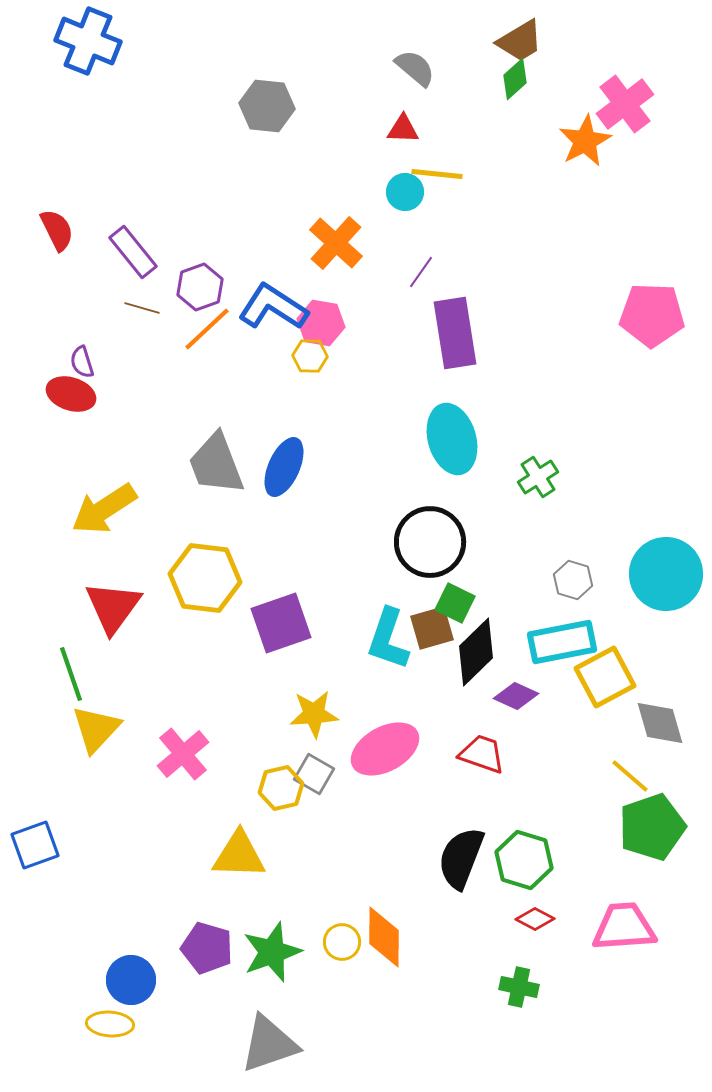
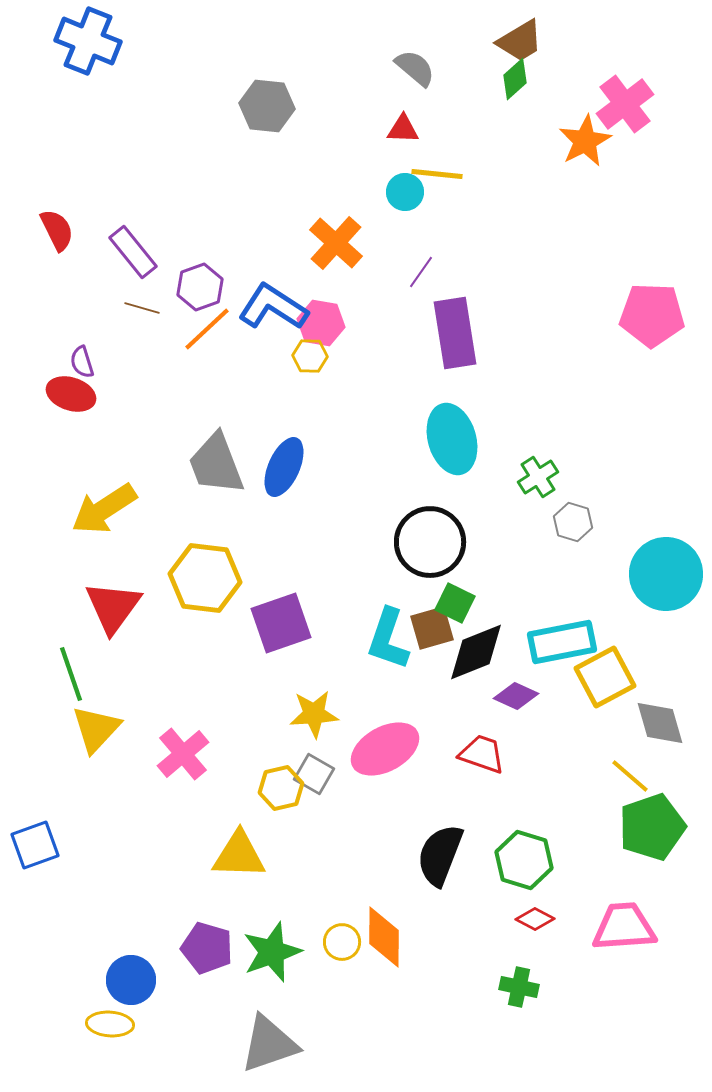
gray hexagon at (573, 580): moved 58 px up
black diamond at (476, 652): rotated 22 degrees clockwise
black semicircle at (461, 858): moved 21 px left, 3 px up
